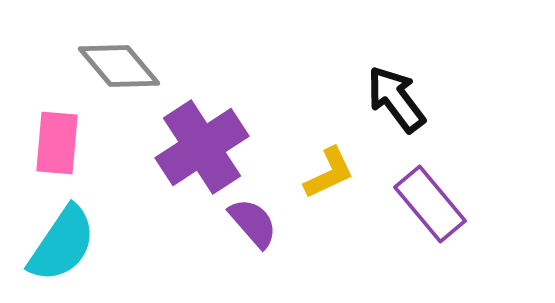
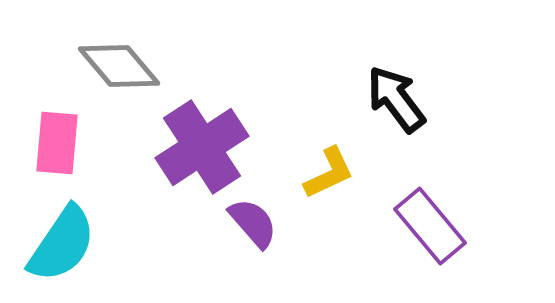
purple rectangle: moved 22 px down
